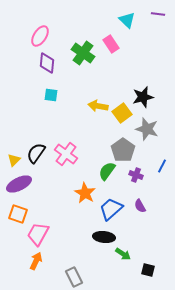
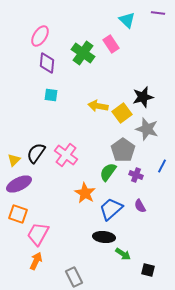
purple line: moved 1 px up
pink cross: moved 1 px down
green semicircle: moved 1 px right, 1 px down
